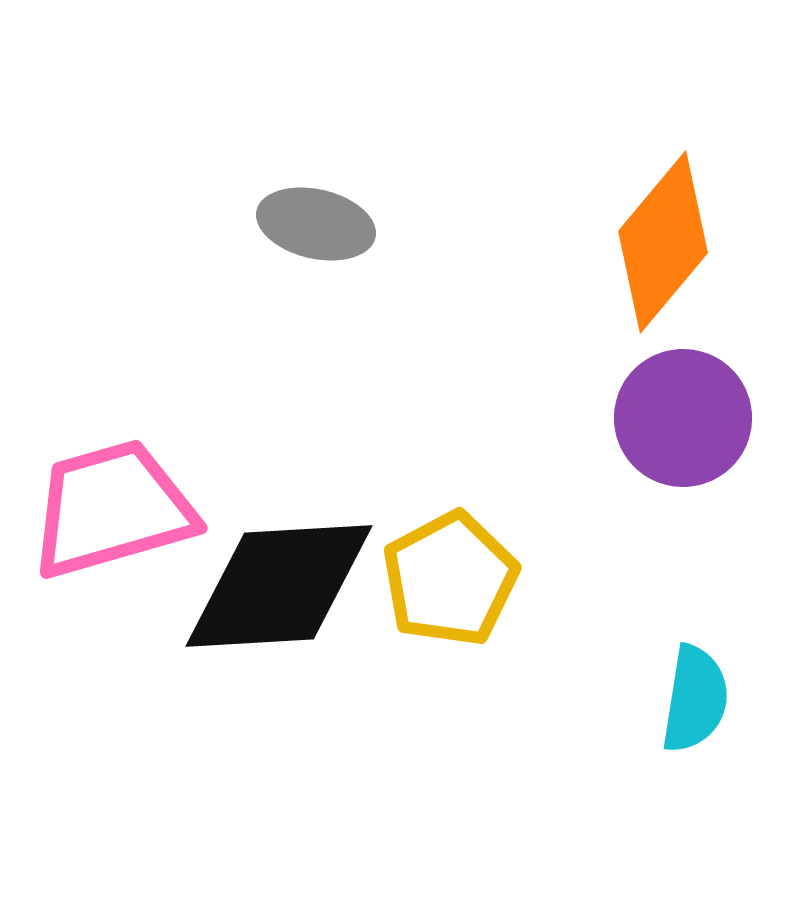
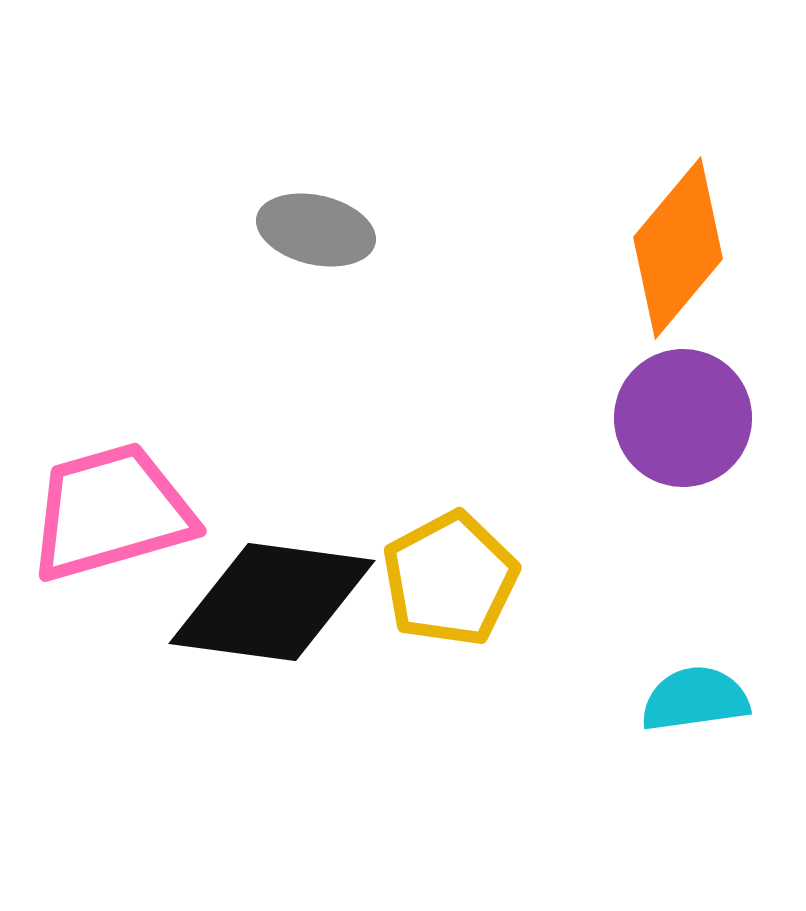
gray ellipse: moved 6 px down
orange diamond: moved 15 px right, 6 px down
pink trapezoid: moved 1 px left, 3 px down
black diamond: moved 7 px left, 16 px down; rotated 11 degrees clockwise
cyan semicircle: rotated 107 degrees counterclockwise
